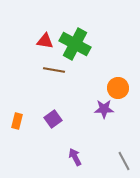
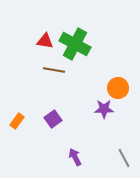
orange rectangle: rotated 21 degrees clockwise
gray line: moved 3 px up
